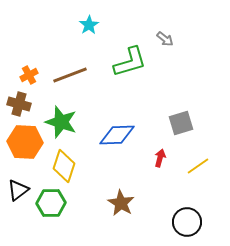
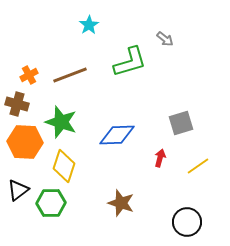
brown cross: moved 2 px left
brown star: rotated 12 degrees counterclockwise
